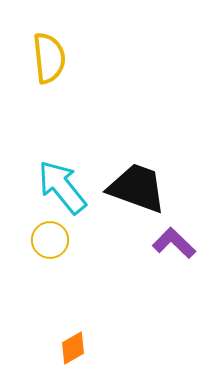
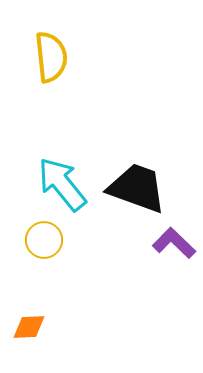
yellow semicircle: moved 2 px right, 1 px up
cyan arrow: moved 3 px up
yellow circle: moved 6 px left
orange diamond: moved 44 px left, 21 px up; rotated 28 degrees clockwise
